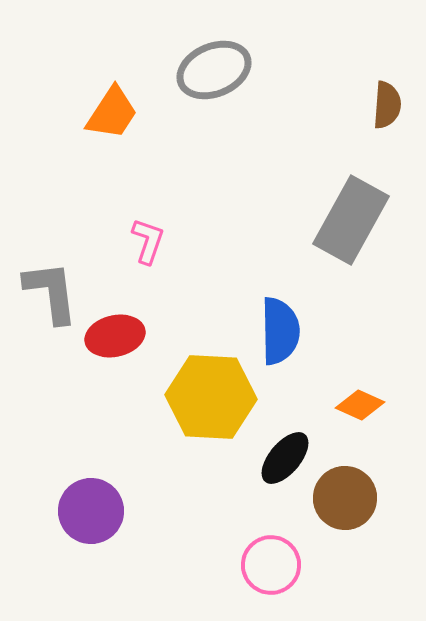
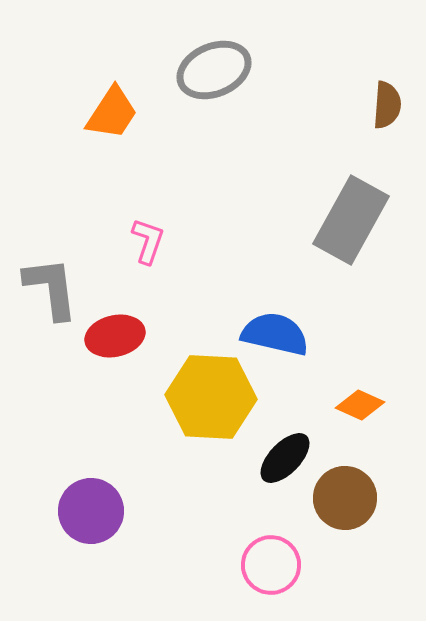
gray L-shape: moved 4 px up
blue semicircle: moved 5 px left, 3 px down; rotated 76 degrees counterclockwise
black ellipse: rotated 4 degrees clockwise
